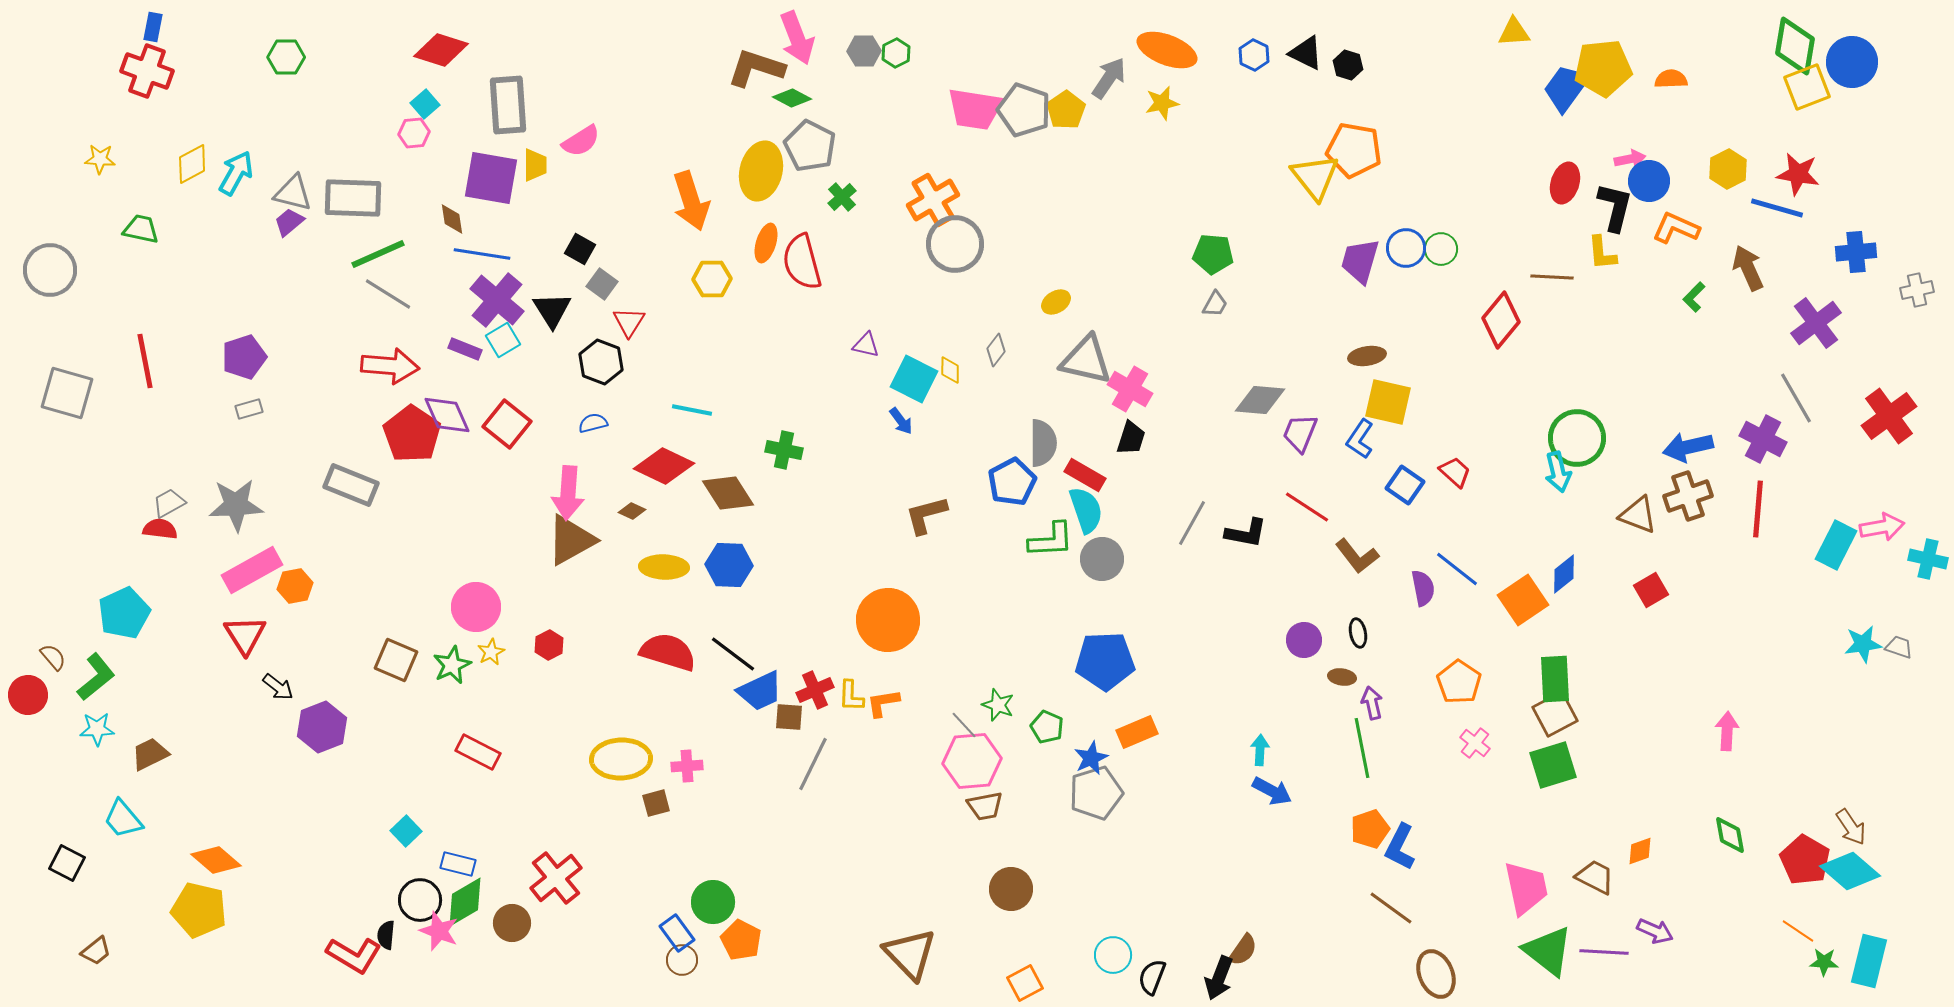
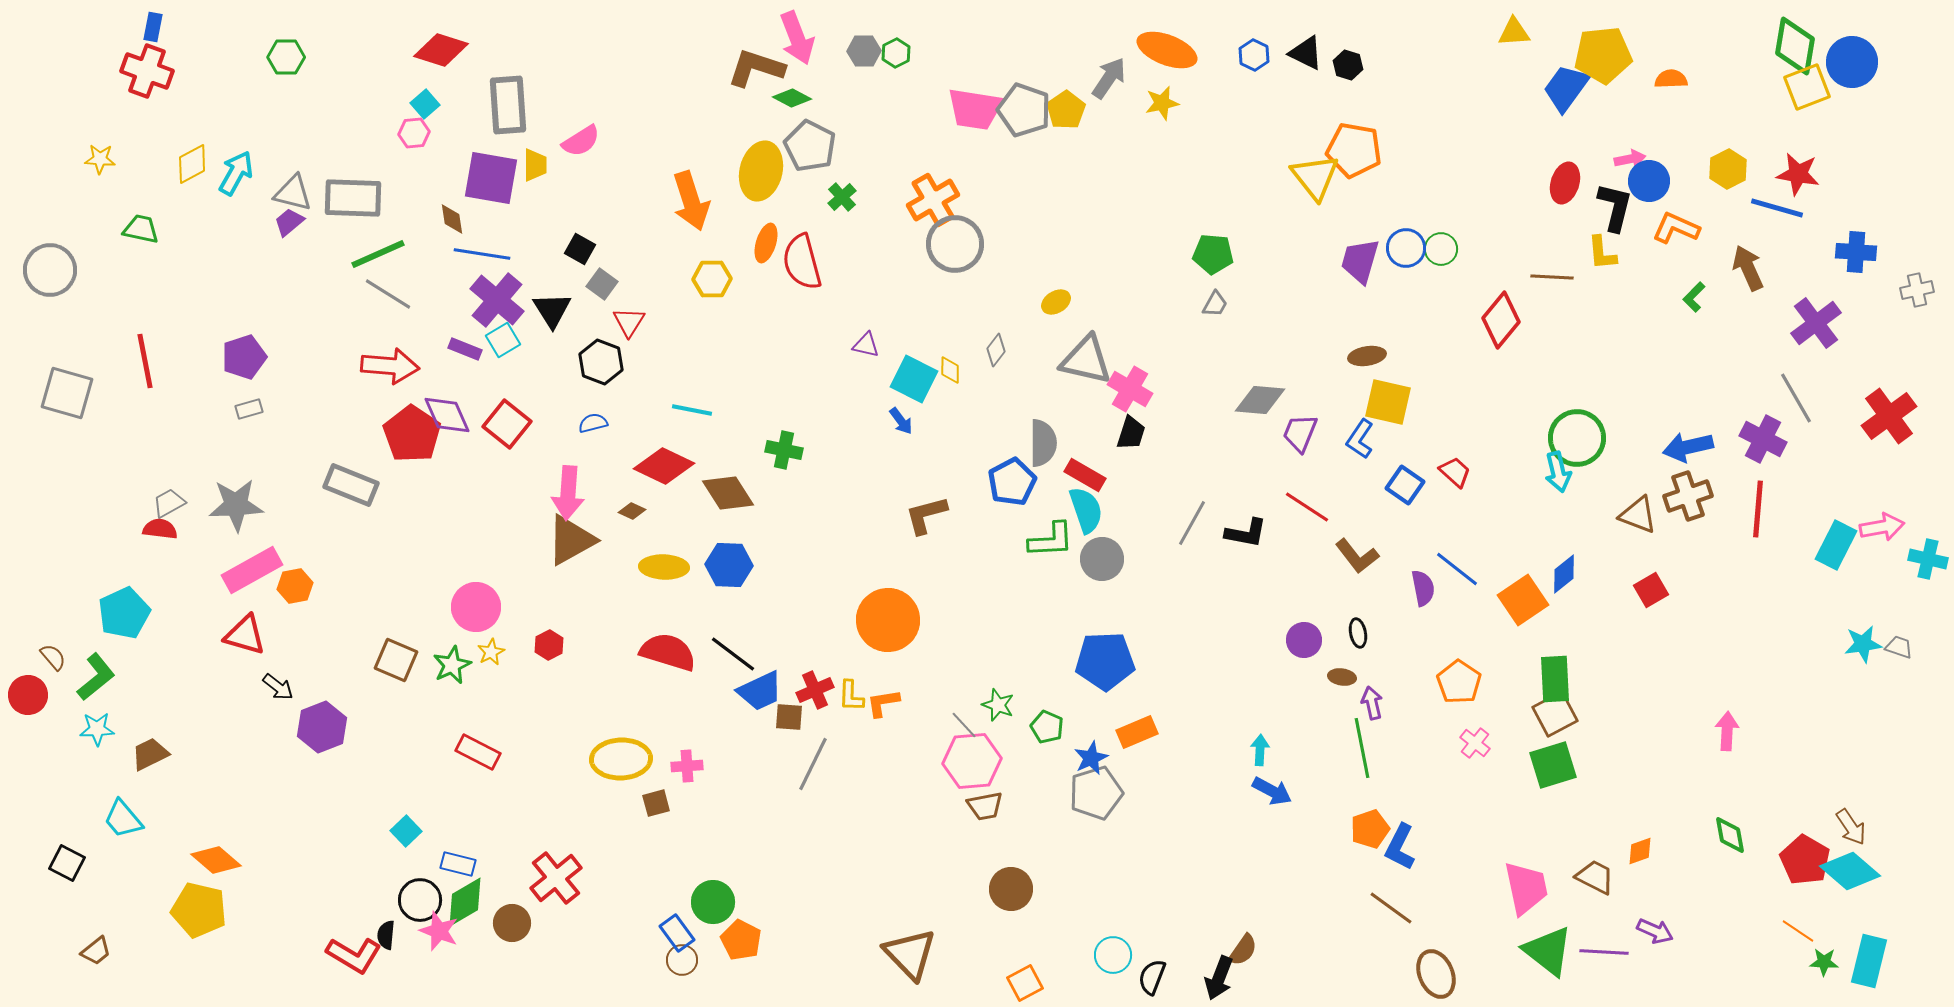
yellow pentagon at (1603, 68): moved 13 px up
blue cross at (1856, 252): rotated 9 degrees clockwise
black trapezoid at (1131, 438): moved 5 px up
red triangle at (245, 635): rotated 42 degrees counterclockwise
